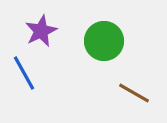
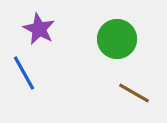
purple star: moved 2 px left, 2 px up; rotated 20 degrees counterclockwise
green circle: moved 13 px right, 2 px up
